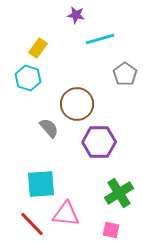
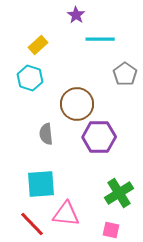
purple star: rotated 24 degrees clockwise
cyan line: rotated 16 degrees clockwise
yellow rectangle: moved 3 px up; rotated 12 degrees clockwise
cyan hexagon: moved 2 px right
gray semicircle: moved 3 px left, 6 px down; rotated 145 degrees counterclockwise
purple hexagon: moved 5 px up
